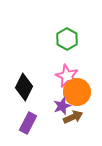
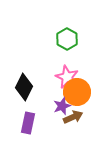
pink star: moved 1 px down
purple rectangle: rotated 15 degrees counterclockwise
